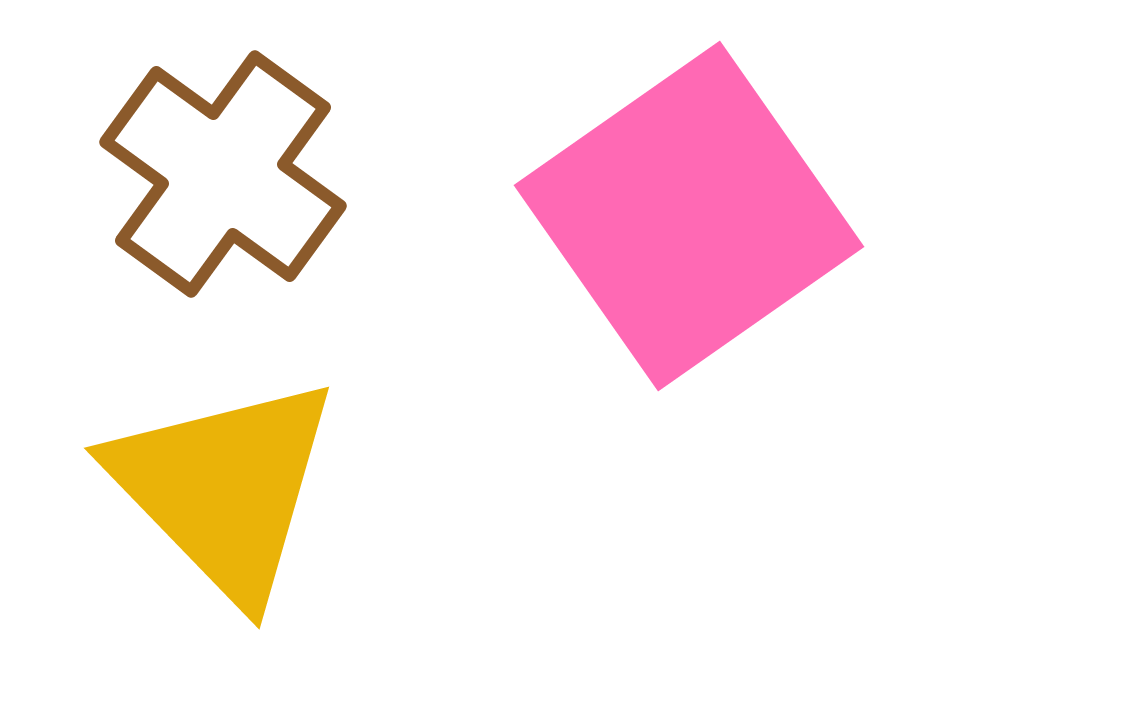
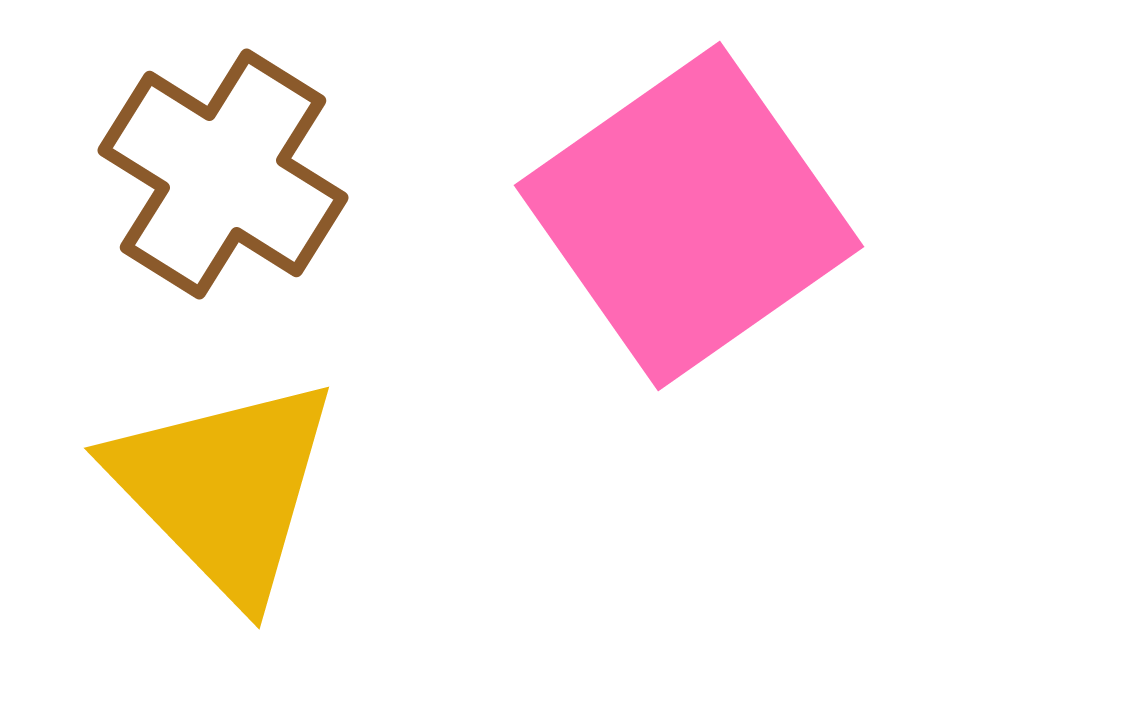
brown cross: rotated 4 degrees counterclockwise
